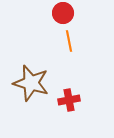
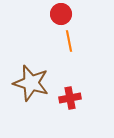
red circle: moved 2 px left, 1 px down
red cross: moved 1 px right, 2 px up
